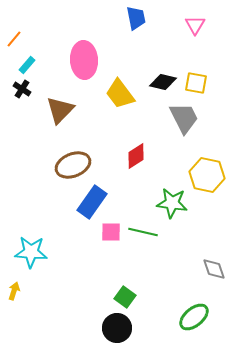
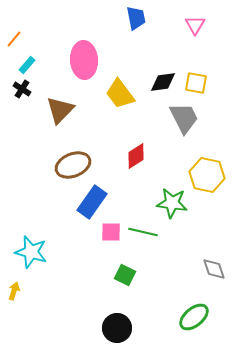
black diamond: rotated 20 degrees counterclockwise
cyan star: rotated 12 degrees clockwise
green square: moved 22 px up; rotated 10 degrees counterclockwise
